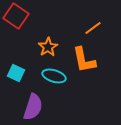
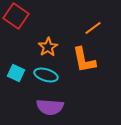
cyan ellipse: moved 8 px left, 1 px up
purple semicircle: moved 17 px right; rotated 76 degrees clockwise
